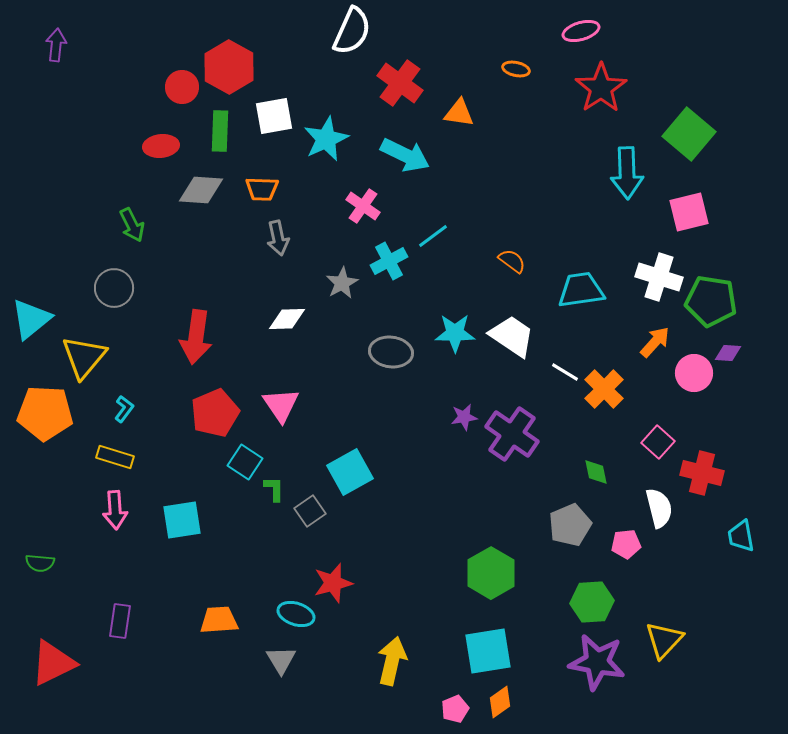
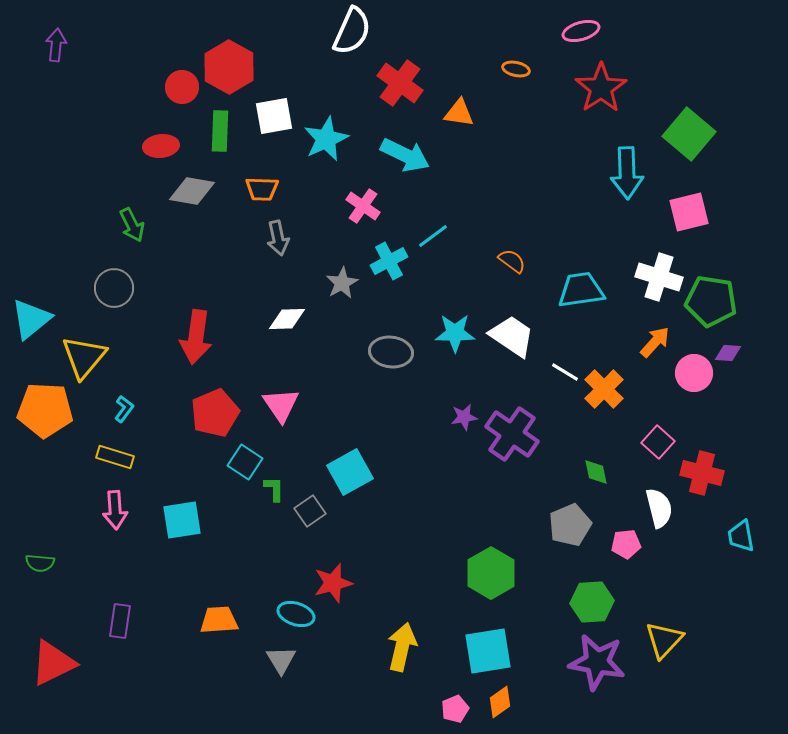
gray diamond at (201, 190): moved 9 px left, 1 px down; rotated 6 degrees clockwise
orange pentagon at (45, 413): moved 3 px up
yellow arrow at (392, 661): moved 10 px right, 14 px up
